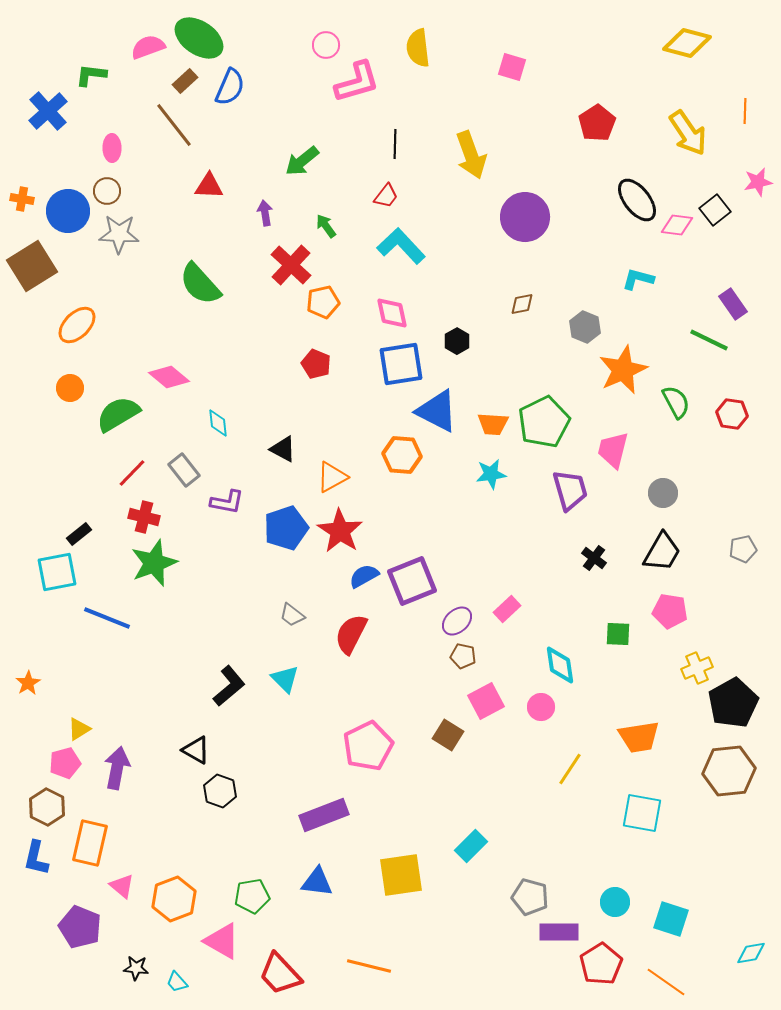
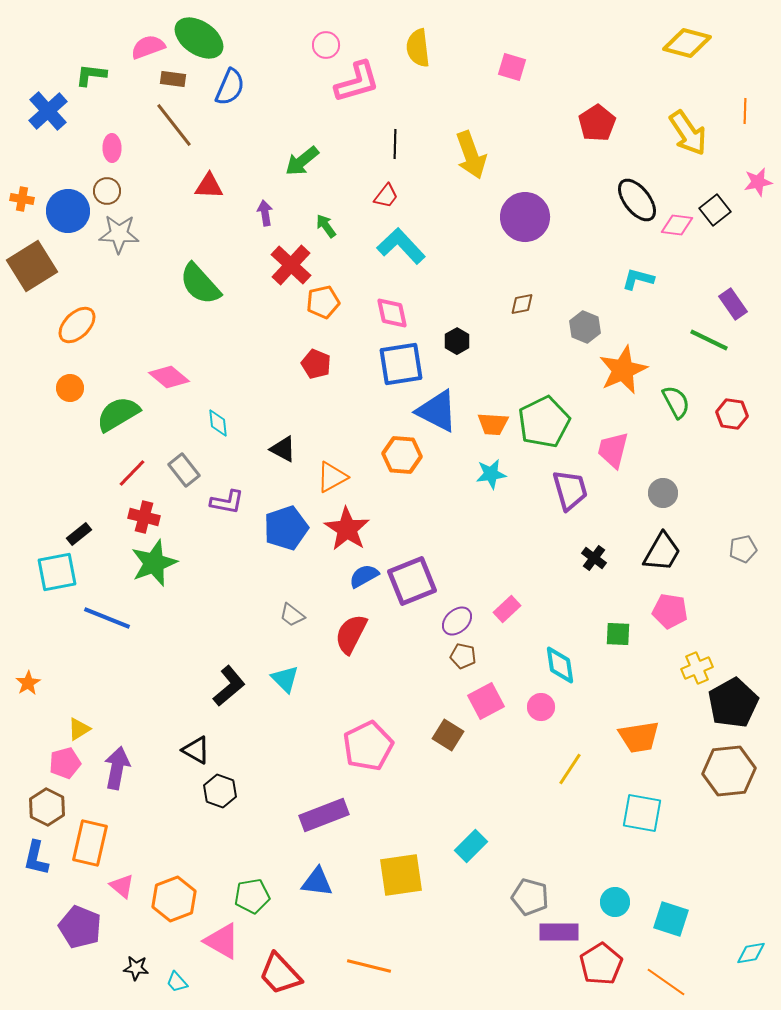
brown rectangle at (185, 81): moved 12 px left, 2 px up; rotated 50 degrees clockwise
red star at (340, 531): moved 7 px right, 2 px up
